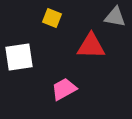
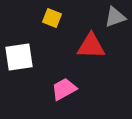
gray triangle: rotated 30 degrees counterclockwise
